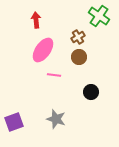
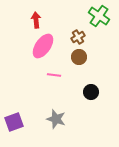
pink ellipse: moved 4 px up
